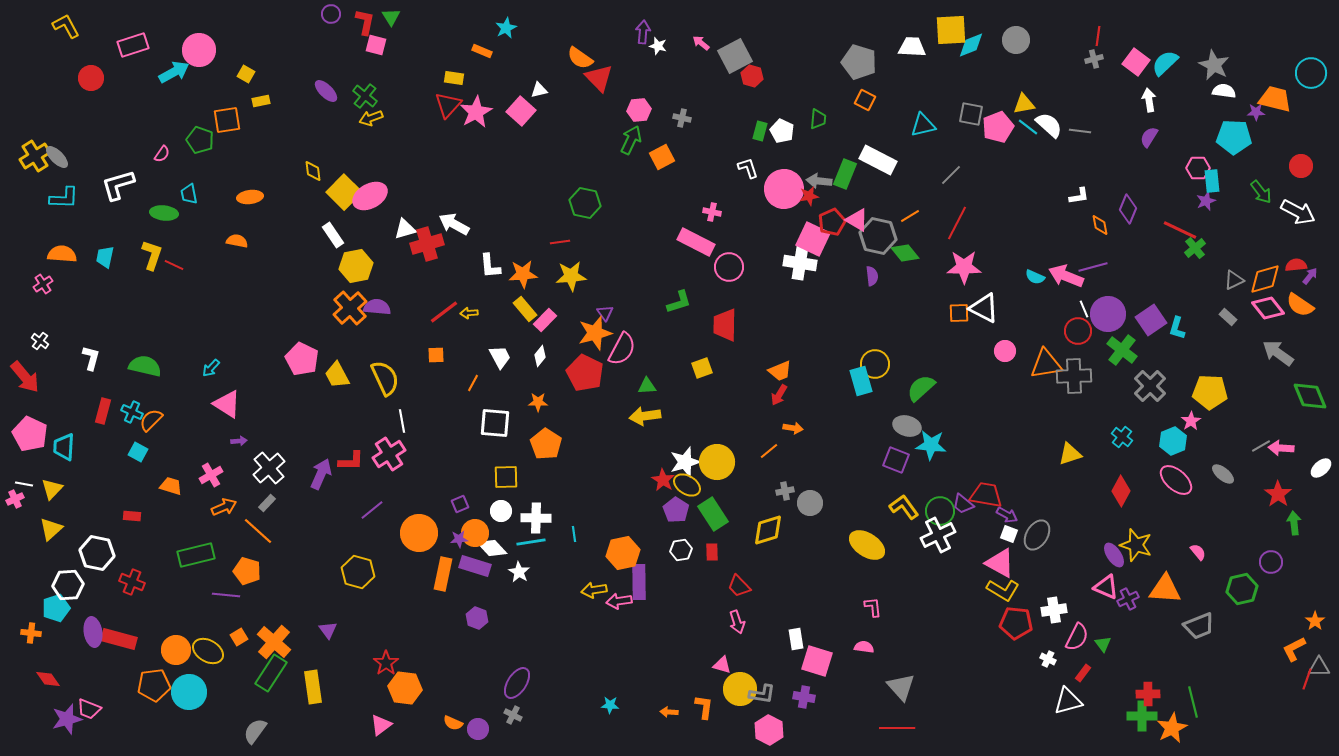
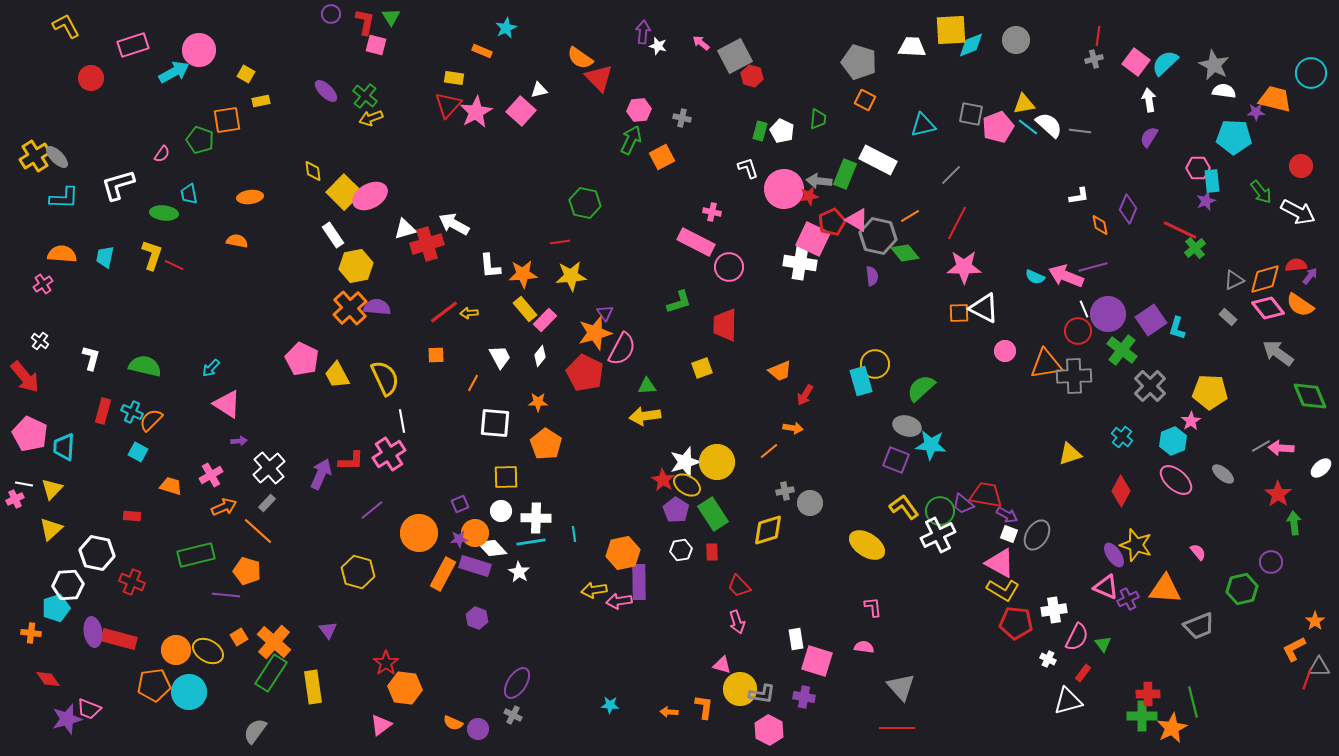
red arrow at (779, 395): moved 26 px right
orange rectangle at (443, 574): rotated 16 degrees clockwise
